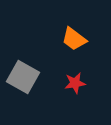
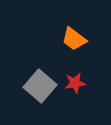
gray square: moved 17 px right, 9 px down; rotated 12 degrees clockwise
